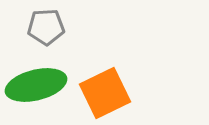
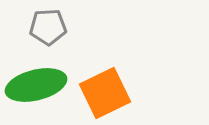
gray pentagon: moved 2 px right
